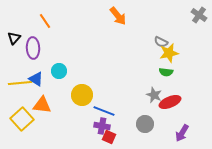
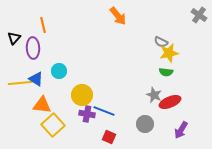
orange line: moved 2 px left, 4 px down; rotated 21 degrees clockwise
yellow square: moved 31 px right, 6 px down
purple cross: moved 15 px left, 12 px up
purple arrow: moved 1 px left, 3 px up
